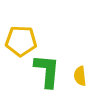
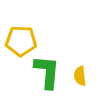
green L-shape: moved 1 px down
